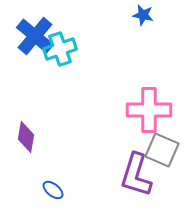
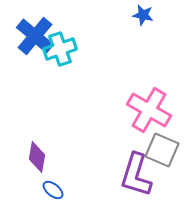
pink cross: rotated 30 degrees clockwise
purple diamond: moved 11 px right, 20 px down
